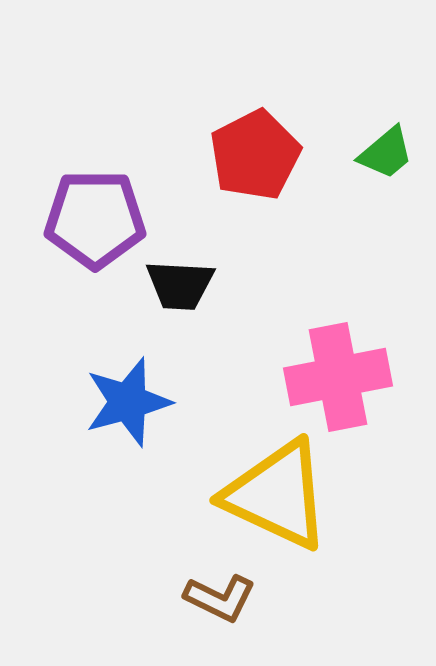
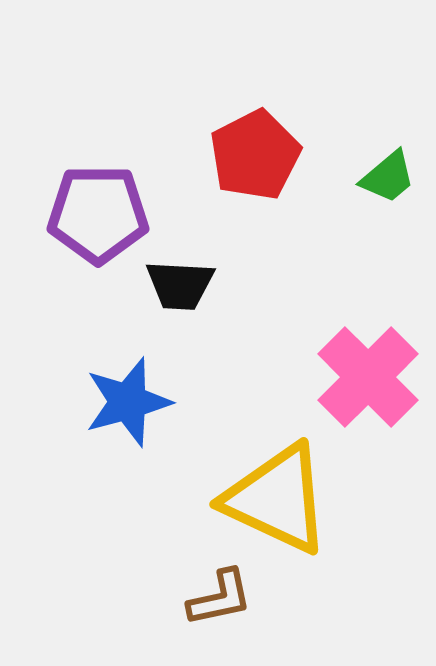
green trapezoid: moved 2 px right, 24 px down
purple pentagon: moved 3 px right, 5 px up
pink cross: moved 30 px right; rotated 34 degrees counterclockwise
yellow triangle: moved 4 px down
brown L-shape: rotated 38 degrees counterclockwise
